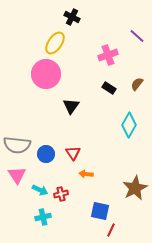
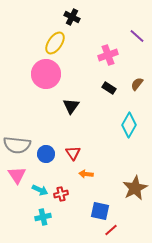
red line: rotated 24 degrees clockwise
